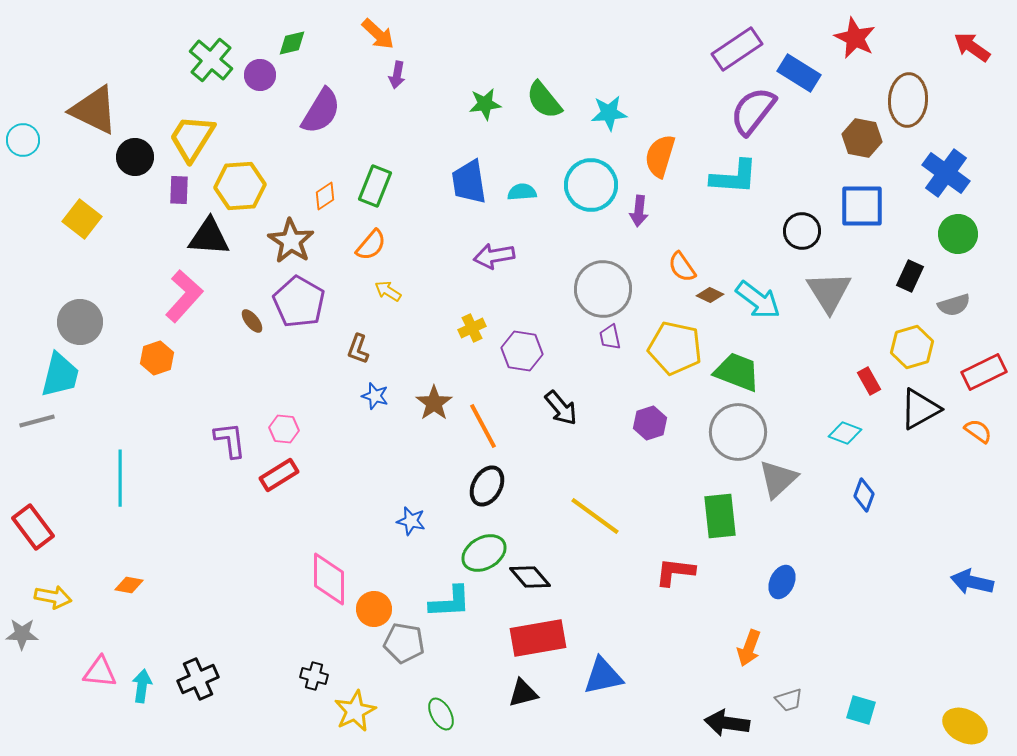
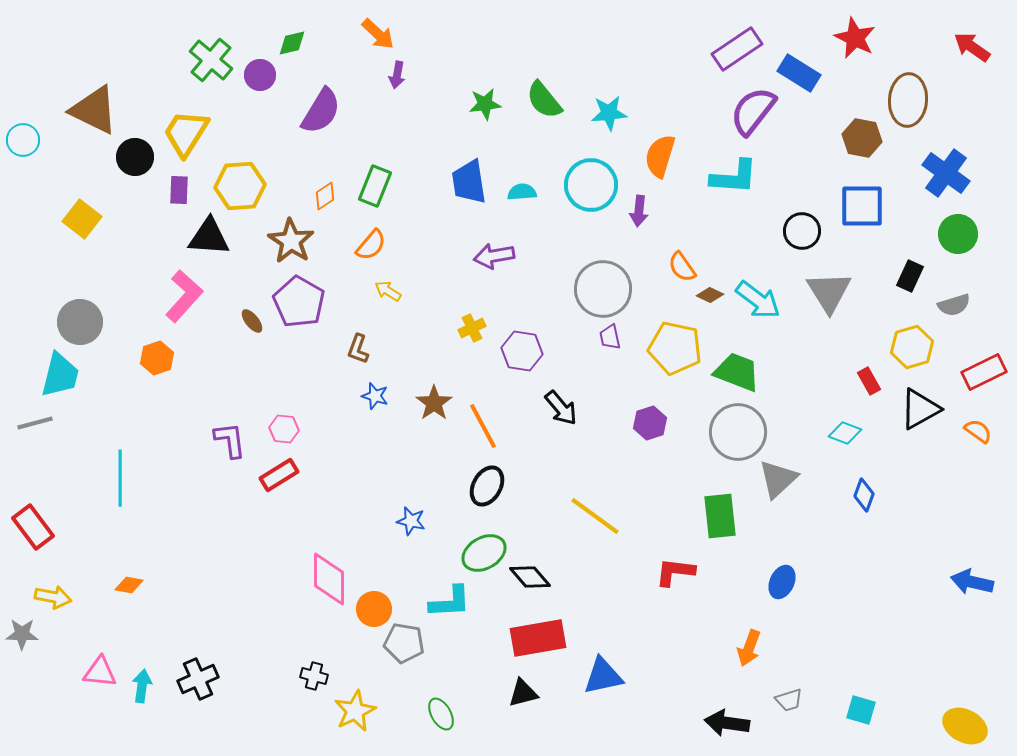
yellow trapezoid at (192, 138): moved 6 px left, 5 px up
gray line at (37, 421): moved 2 px left, 2 px down
